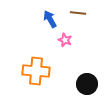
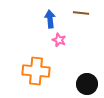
brown line: moved 3 px right
blue arrow: rotated 24 degrees clockwise
pink star: moved 6 px left
